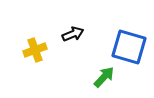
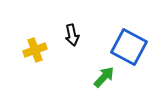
black arrow: moved 1 px left, 1 px down; rotated 100 degrees clockwise
blue square: rotated 12 degrees clockwise
